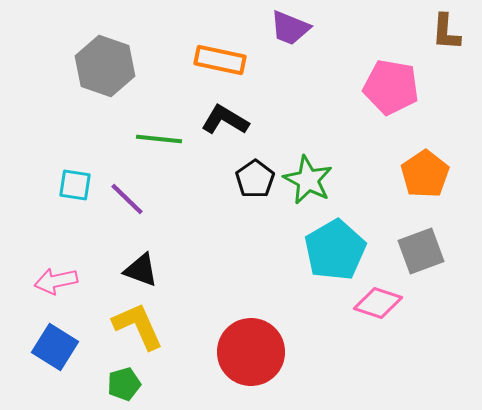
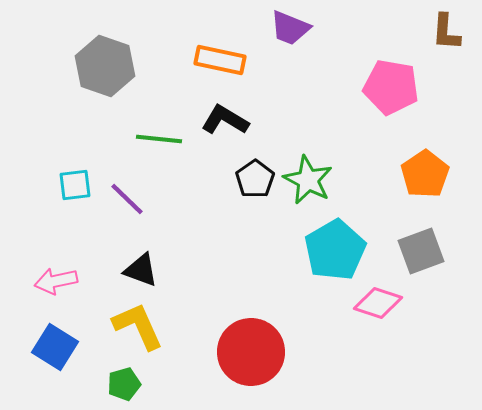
cyan square: rotated 16 degrees counterclockwise
